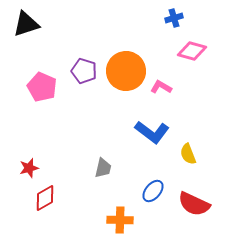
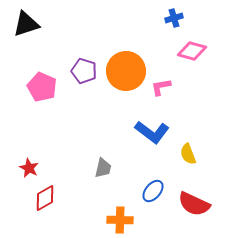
pink L-shape: rotated 40 degrees counterclockwise
red star: rotated 30 degrees counterclockwise
